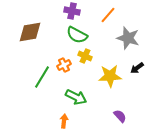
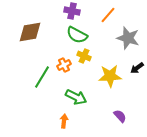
yellow cross: moved 1 px left
